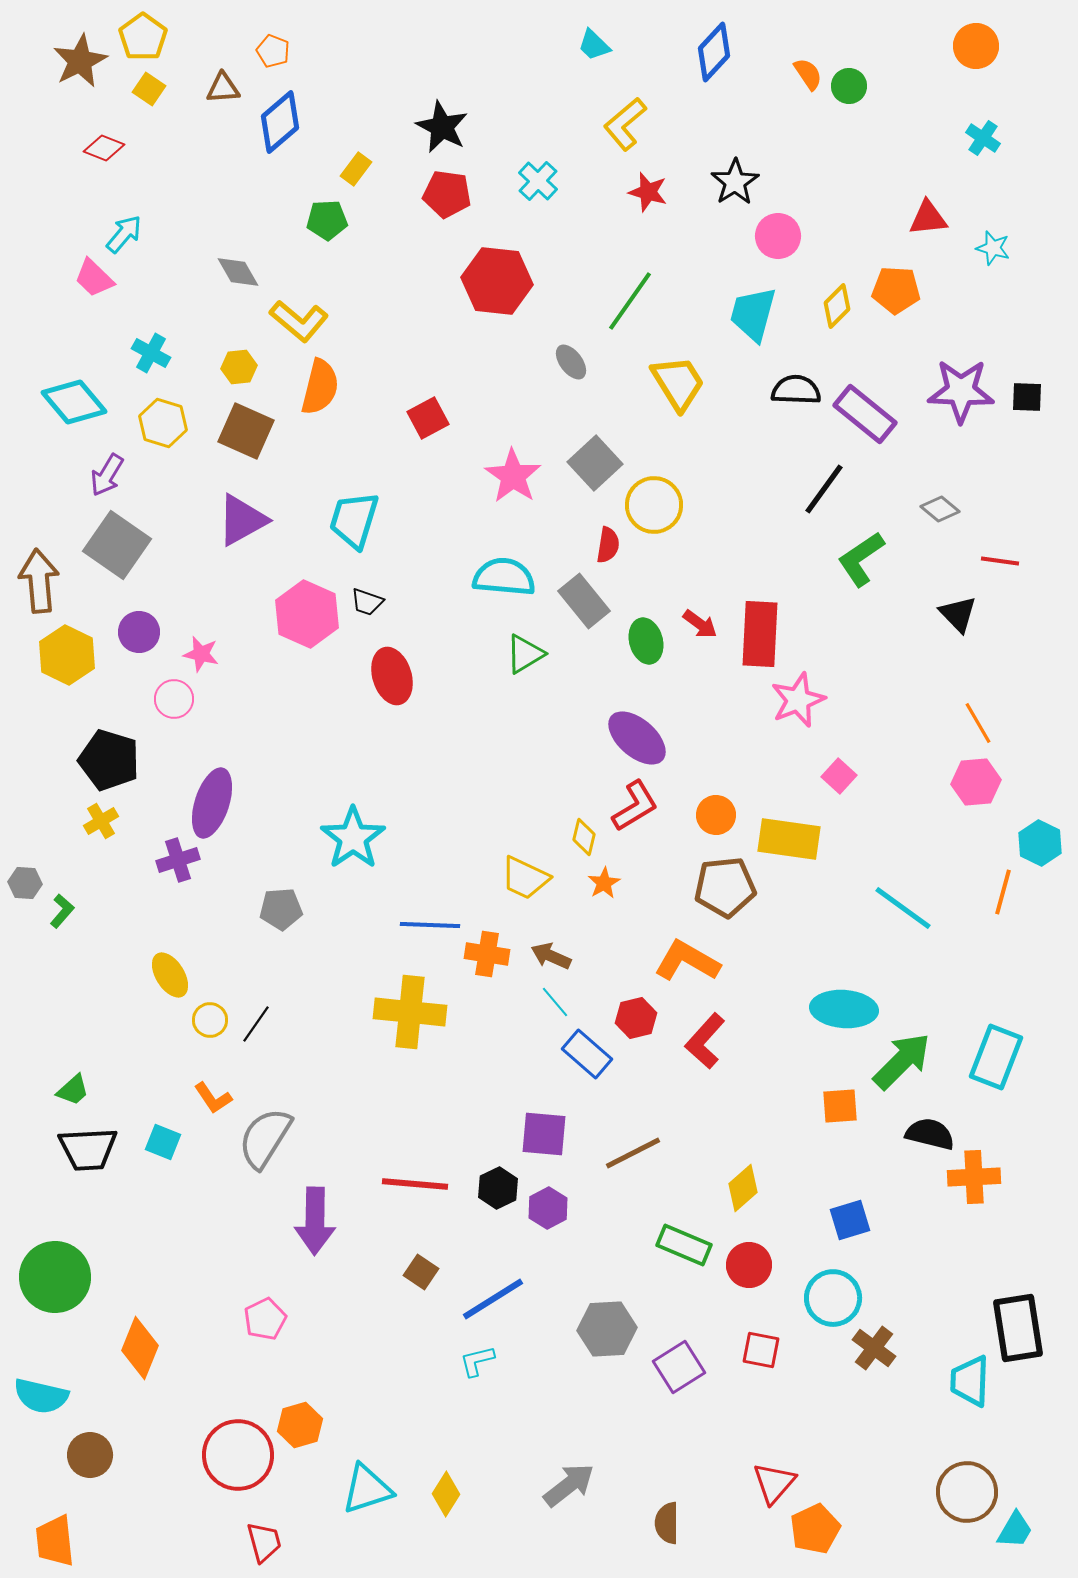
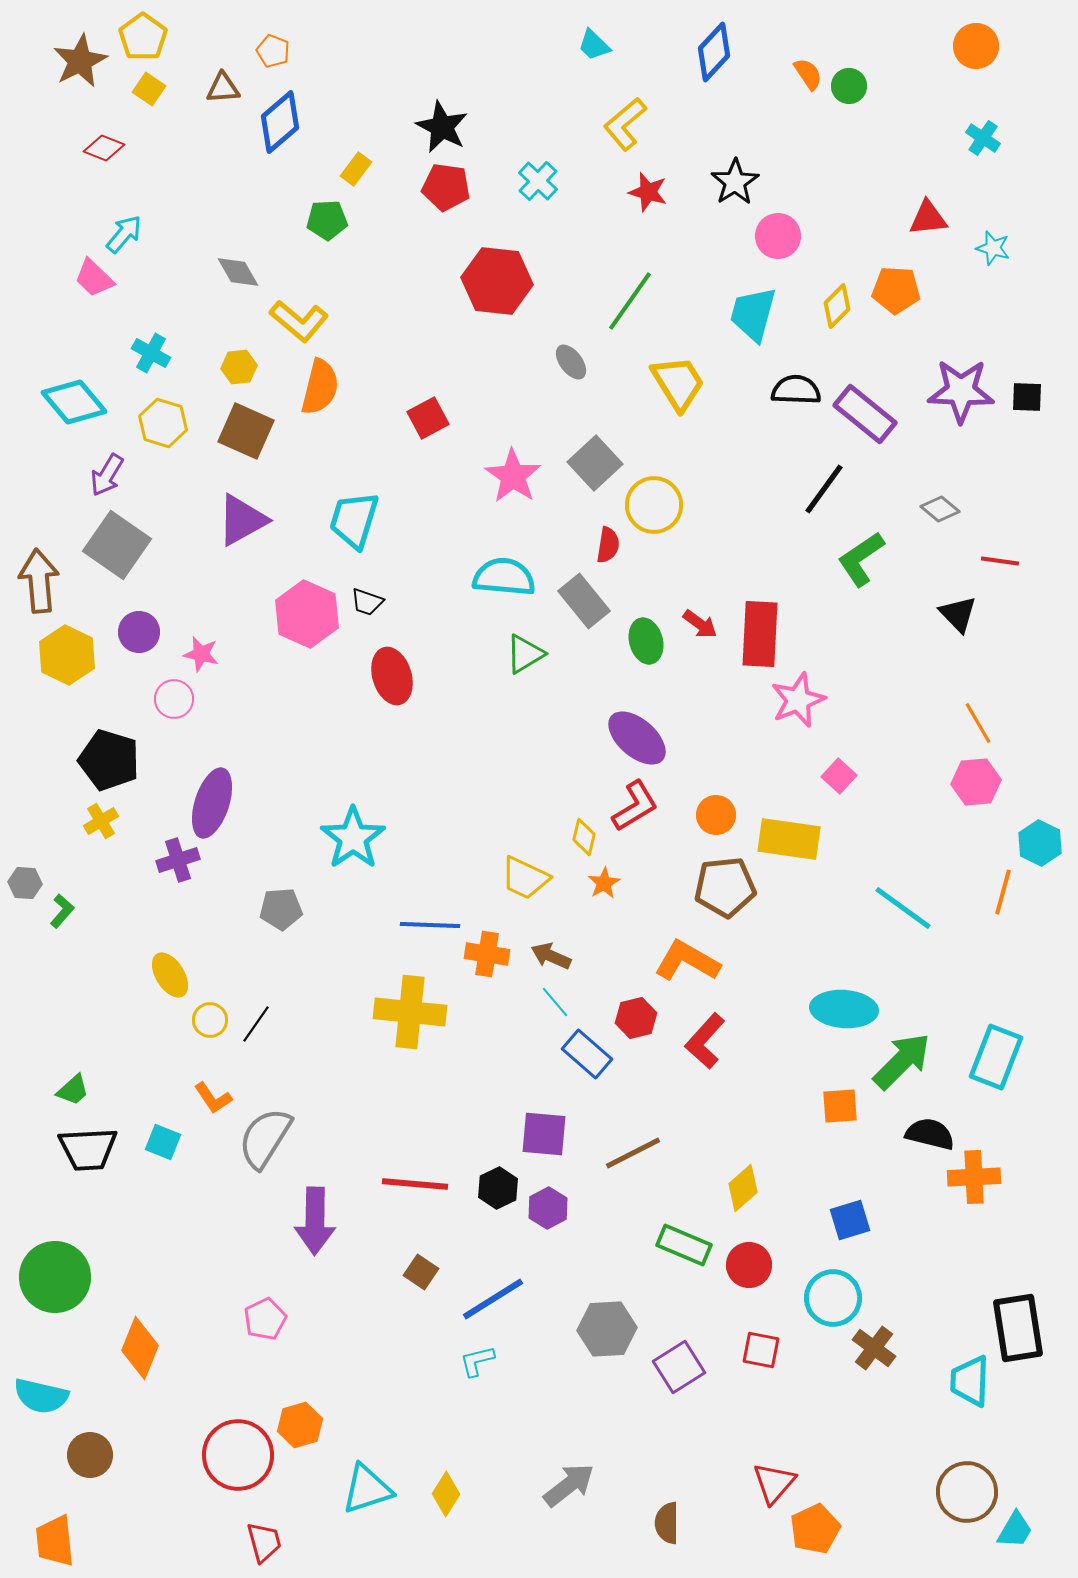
red pentagon at (447, 194): moved 1 px left, 7 px up
